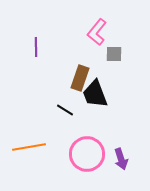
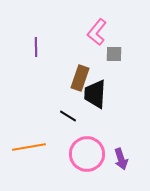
black trapezoid: rotated 24 degrees clockwise
black line: moved 3 px right, 6 px down
